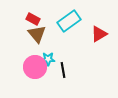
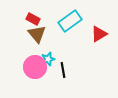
cyan rectangle: moved 1 px right
cyan star: rotated 16 degrees counterclockwise
